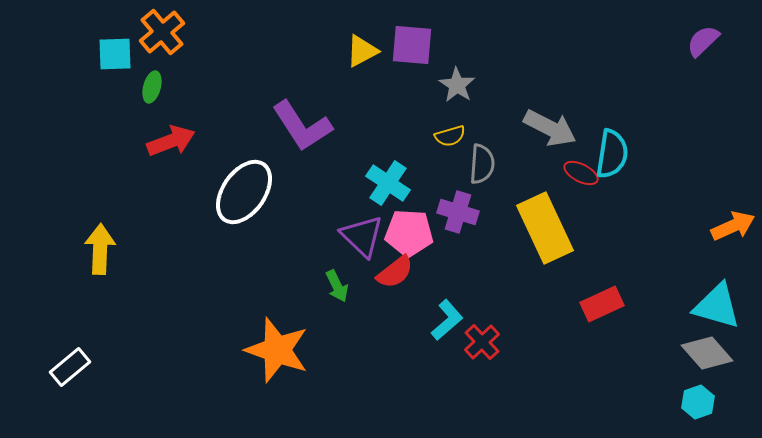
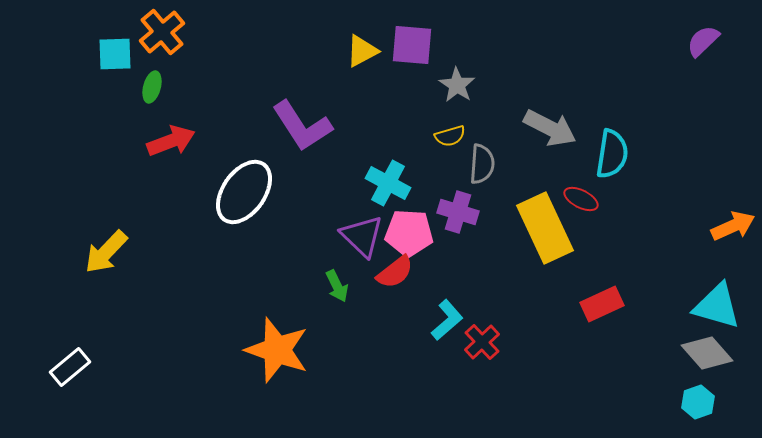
red ellipse: moved 26 px down
cyan cross: rotated 6 degrees counterclockwise
yellow arrow: moved 6 px right, 3 px down; rotated 138 degrees counterclockwise
